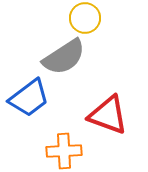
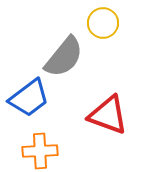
yellow circle: moved 18 px right, 5 px down
gray semicircle: rotated 18 degrees counterclockwise
orange cross: moved 24 px left
